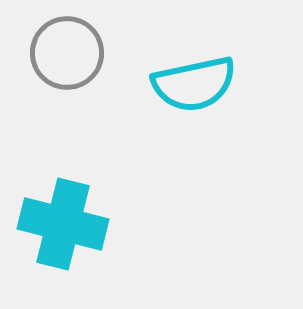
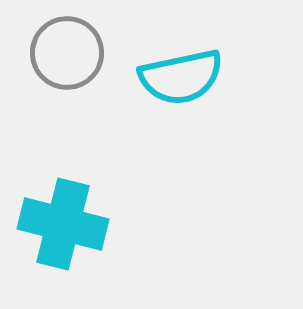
cyan semicircle: moved 13 px left, 7 px up
